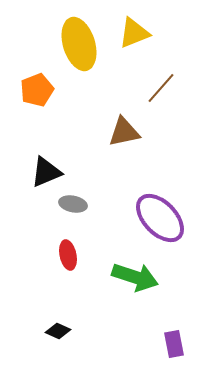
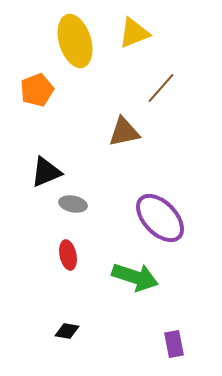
yellow ellipse: moved 4 px left, 3 px up
black diamond: moved 9 px right; rotated 15 degrees counterclockwise
